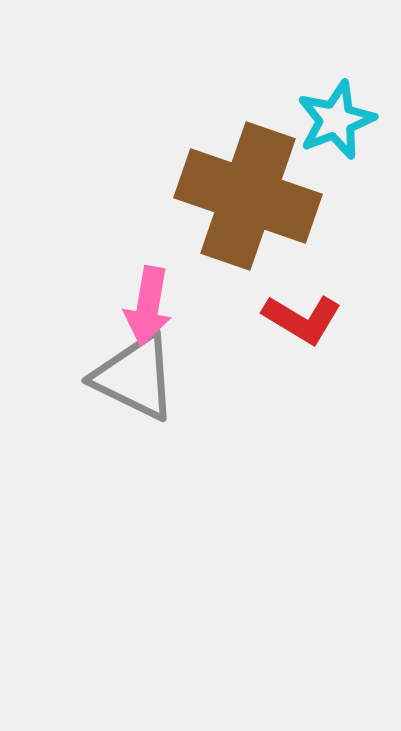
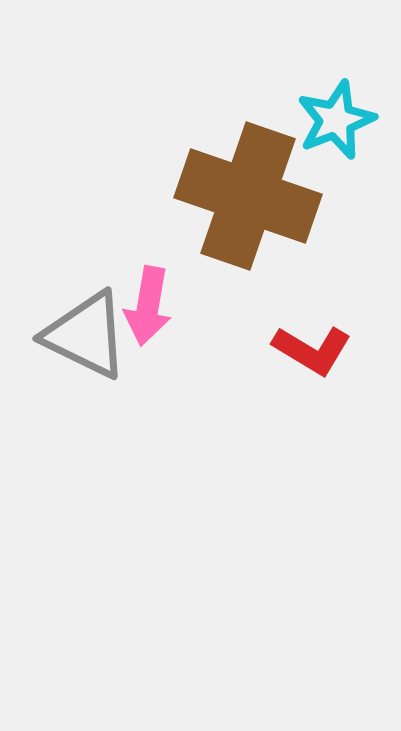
red L-shape: moved 10 px right, 31 px down
gray triangle: moved 49 px left, 42 px up
